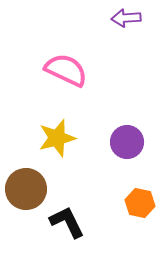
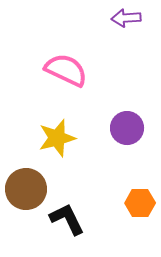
purple circle: moved 14 px up
orange hexagon: rotated 12 degrees counterclockwise
black L-shape: moved 3 px up
